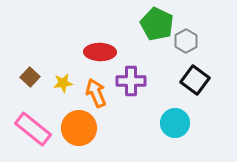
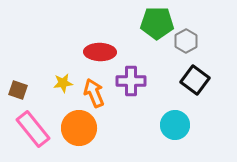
green pentagon: moved 1 px up; rotated 24 degrees counterclockwise
brown square: moved 12 px left, 13 px down; rotated 24 degrees counterclockwise
orange arrow: moved 2 px left
cyan circle: moved 2 px down
pink rectangle: rotated 12 degrees clockwise
